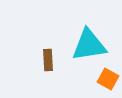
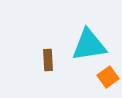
orange square: moved 2 px up; rotated 25 degrees clockwise
